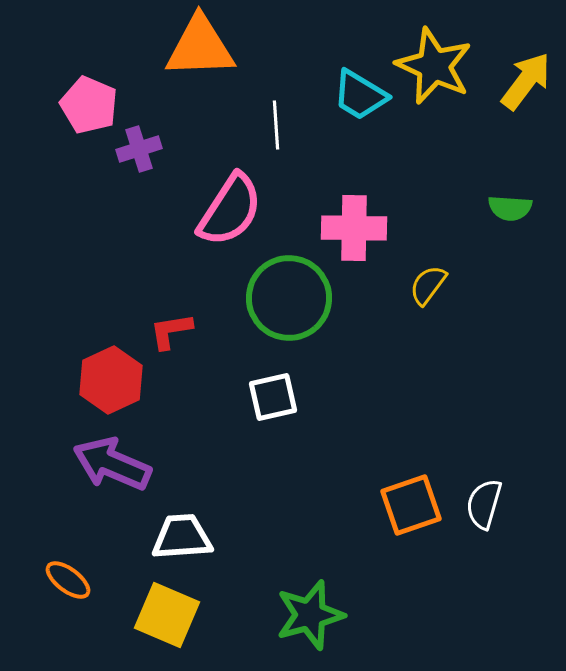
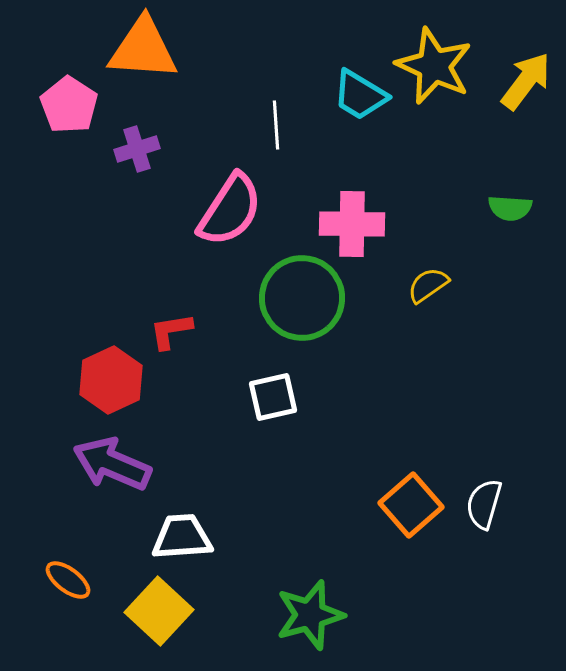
orange triangle: moved 57 px left, 2 px down; rotated 6 degrees clockwise
pink pentagon: moved 20 px left; rotated 10 degrees clockwise
purple cross: moved 2 px left
pink cross: moved 2 px left, 4 px up
yellow semicircle: rotated 18 degrees clockwise
green circle: moved 13 px right
orange square: rotated 22 degrees counterclockwise
yellow square: moved 8 px left, 4 px up; rotated 20 degrees clockwise
